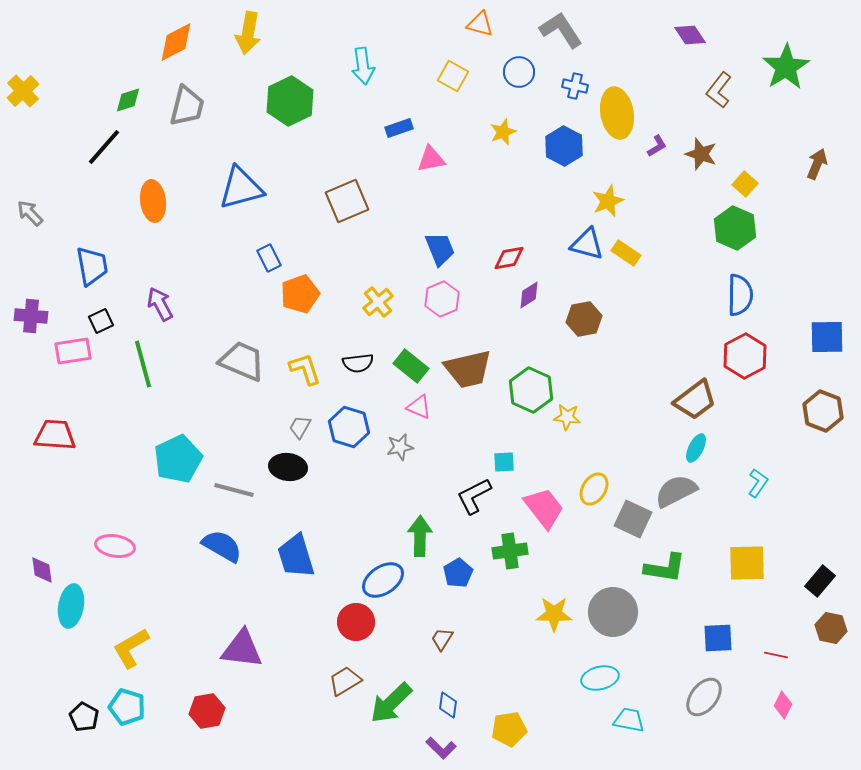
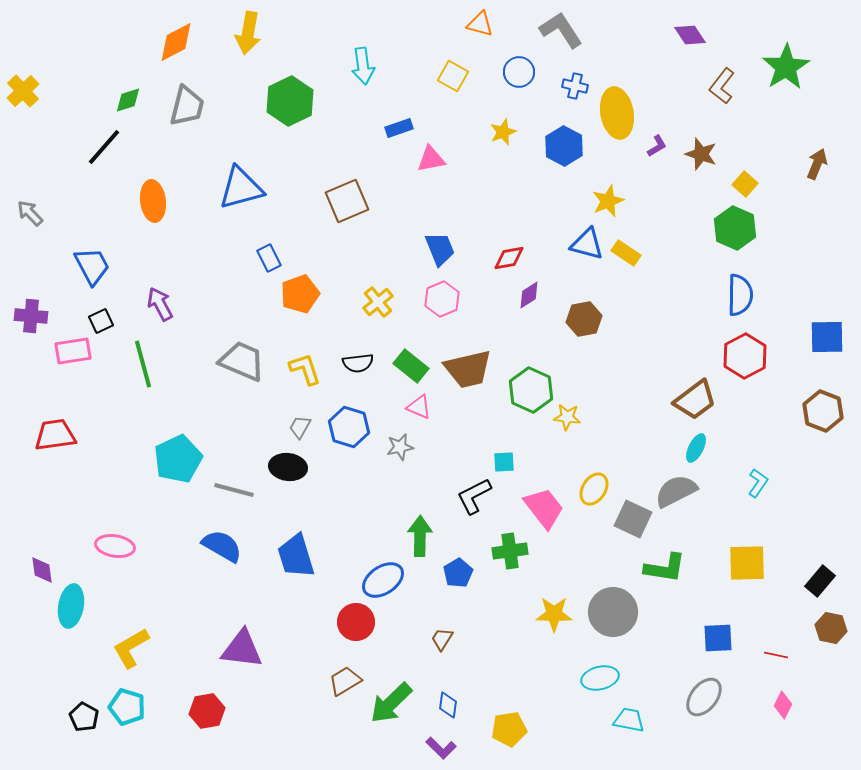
brown L-shape at (719, 90): moved 3 px right, 4 px up
blue trapezoid at (92, 266): rotated 18 degrees counterclockwise
red trapezoid at (55, 435): rotated 12 degrees counterclockwise
